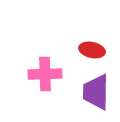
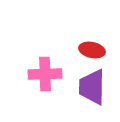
purple trapezoid: moved 4 px left, 5 px up
